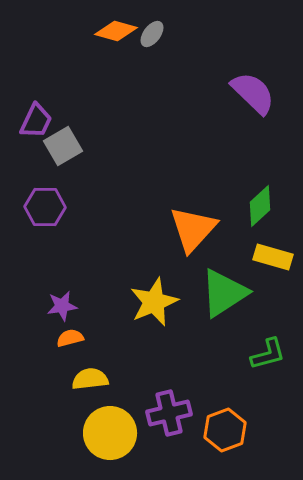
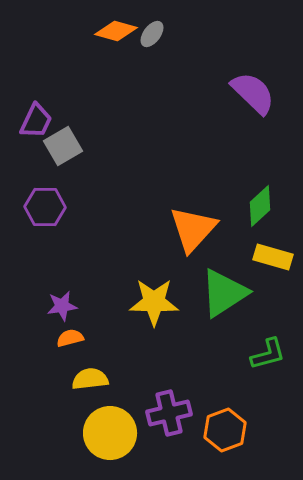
yellow star: rotated 24 degrees clockwise
